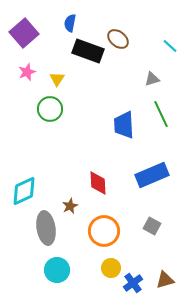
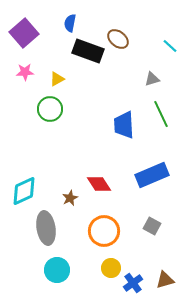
pink star: moved 2 px left; rotated 18 degrees clockwise
yellow triangle: rotated 28 degrees clockwise
red diamond: moved 1 px right, 1 px down; rotated 30 degrees counterclockwise
brown star: moved 8 px up
